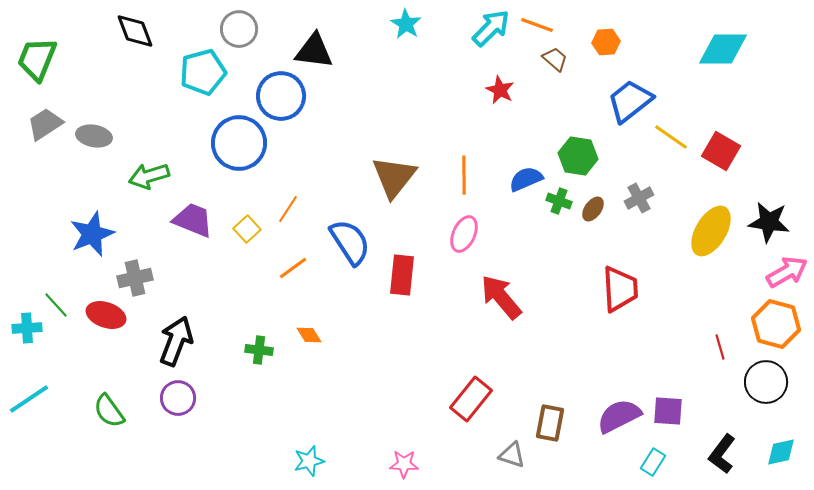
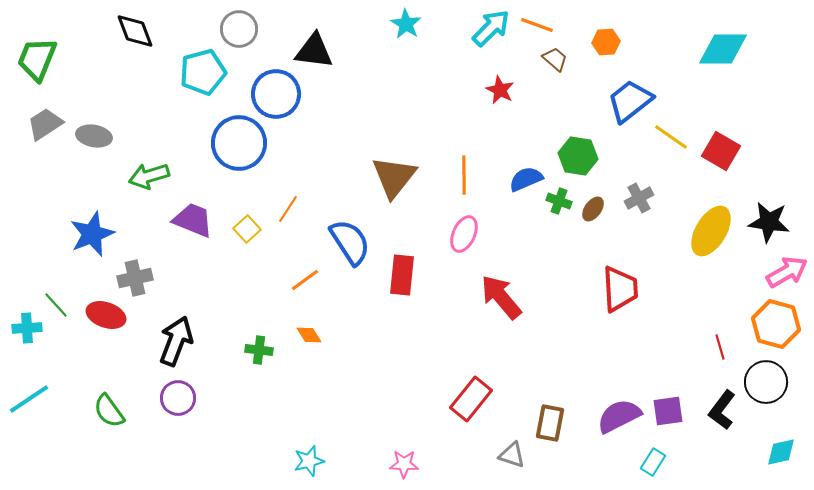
blue circle at (281, 96): moved 5 px left, 2 px up
orange line at (293, 268): moved 12 px right, 12 px down
purple square at (668, 411): rotated 12 degrees counterclockwise
black L-shape at (722, 454): moved 44 px up
